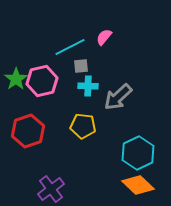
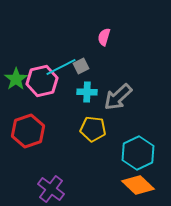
pink semicircle: rotated 24 degrees counterclockwise
cyan line: moved 9 px left, 20 px down
gray square: rotated 21 degrees counterclockwise
cyan cross: moved 1 px left, 6 px down
yellow pentagon: moved 10 px right, 3 px down
purple cross: rotated 16 degrees counterclockwise
